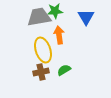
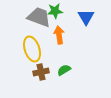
gray trapezoid: rotated 30 degrees clockwise
yellow ellipse: moved 11 px left, 1 px up
